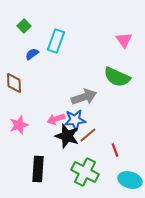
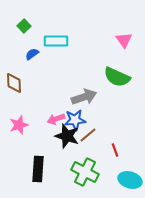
cyan rectangle: rotated 70 degrees clockwise
